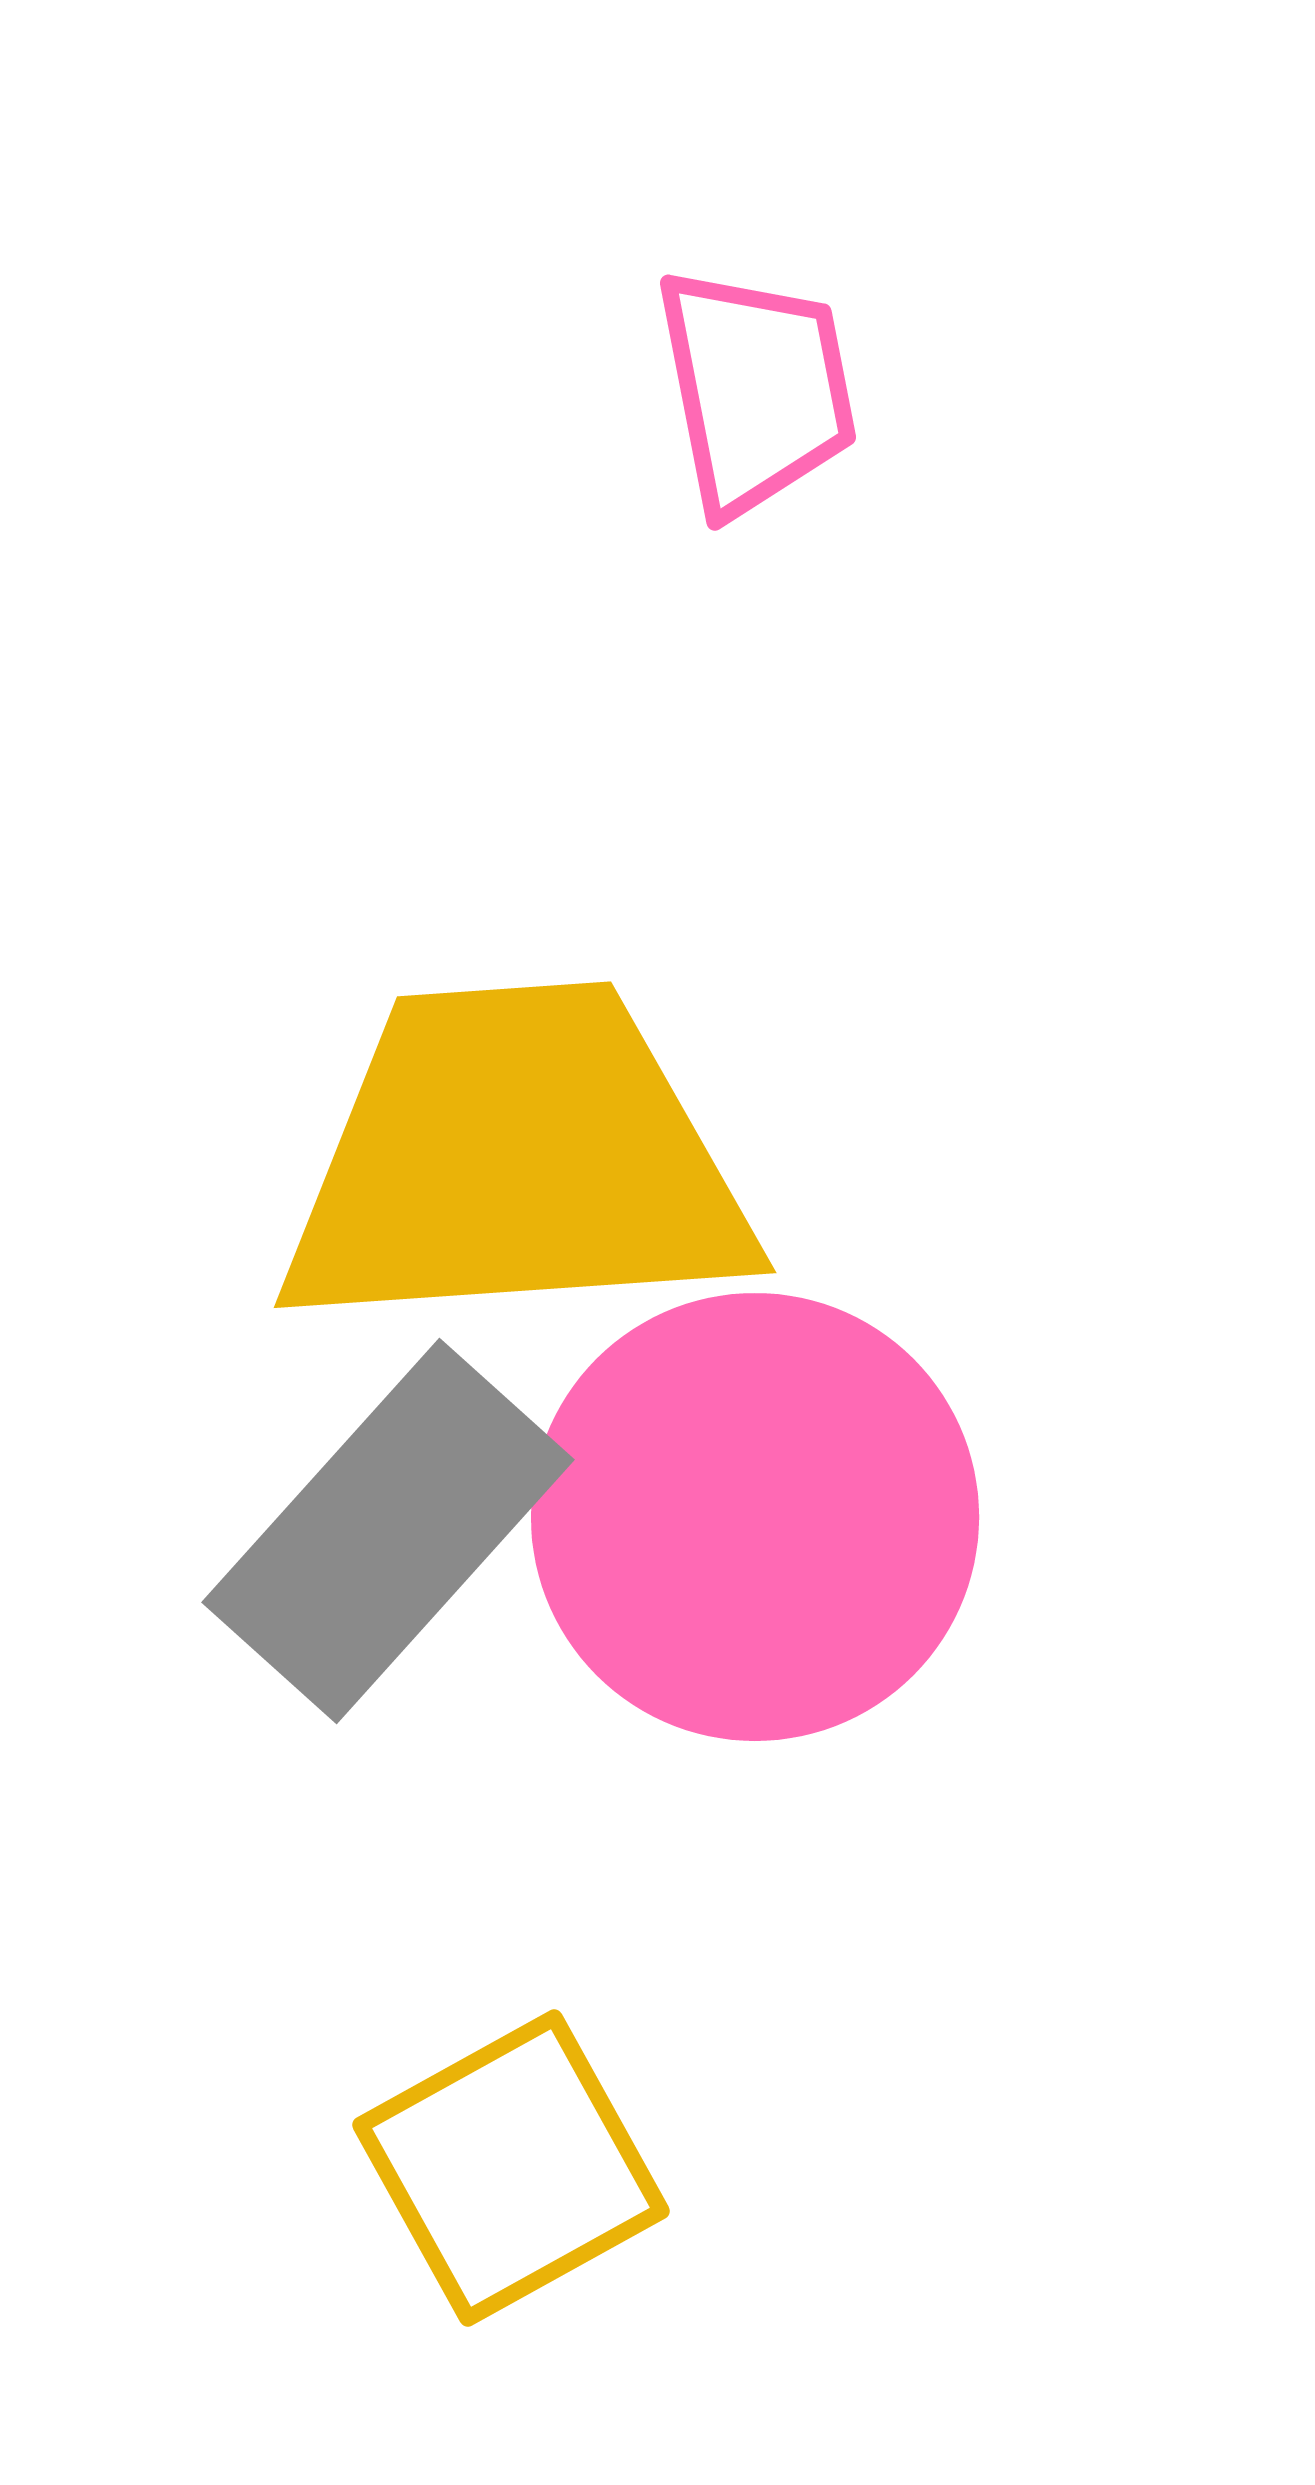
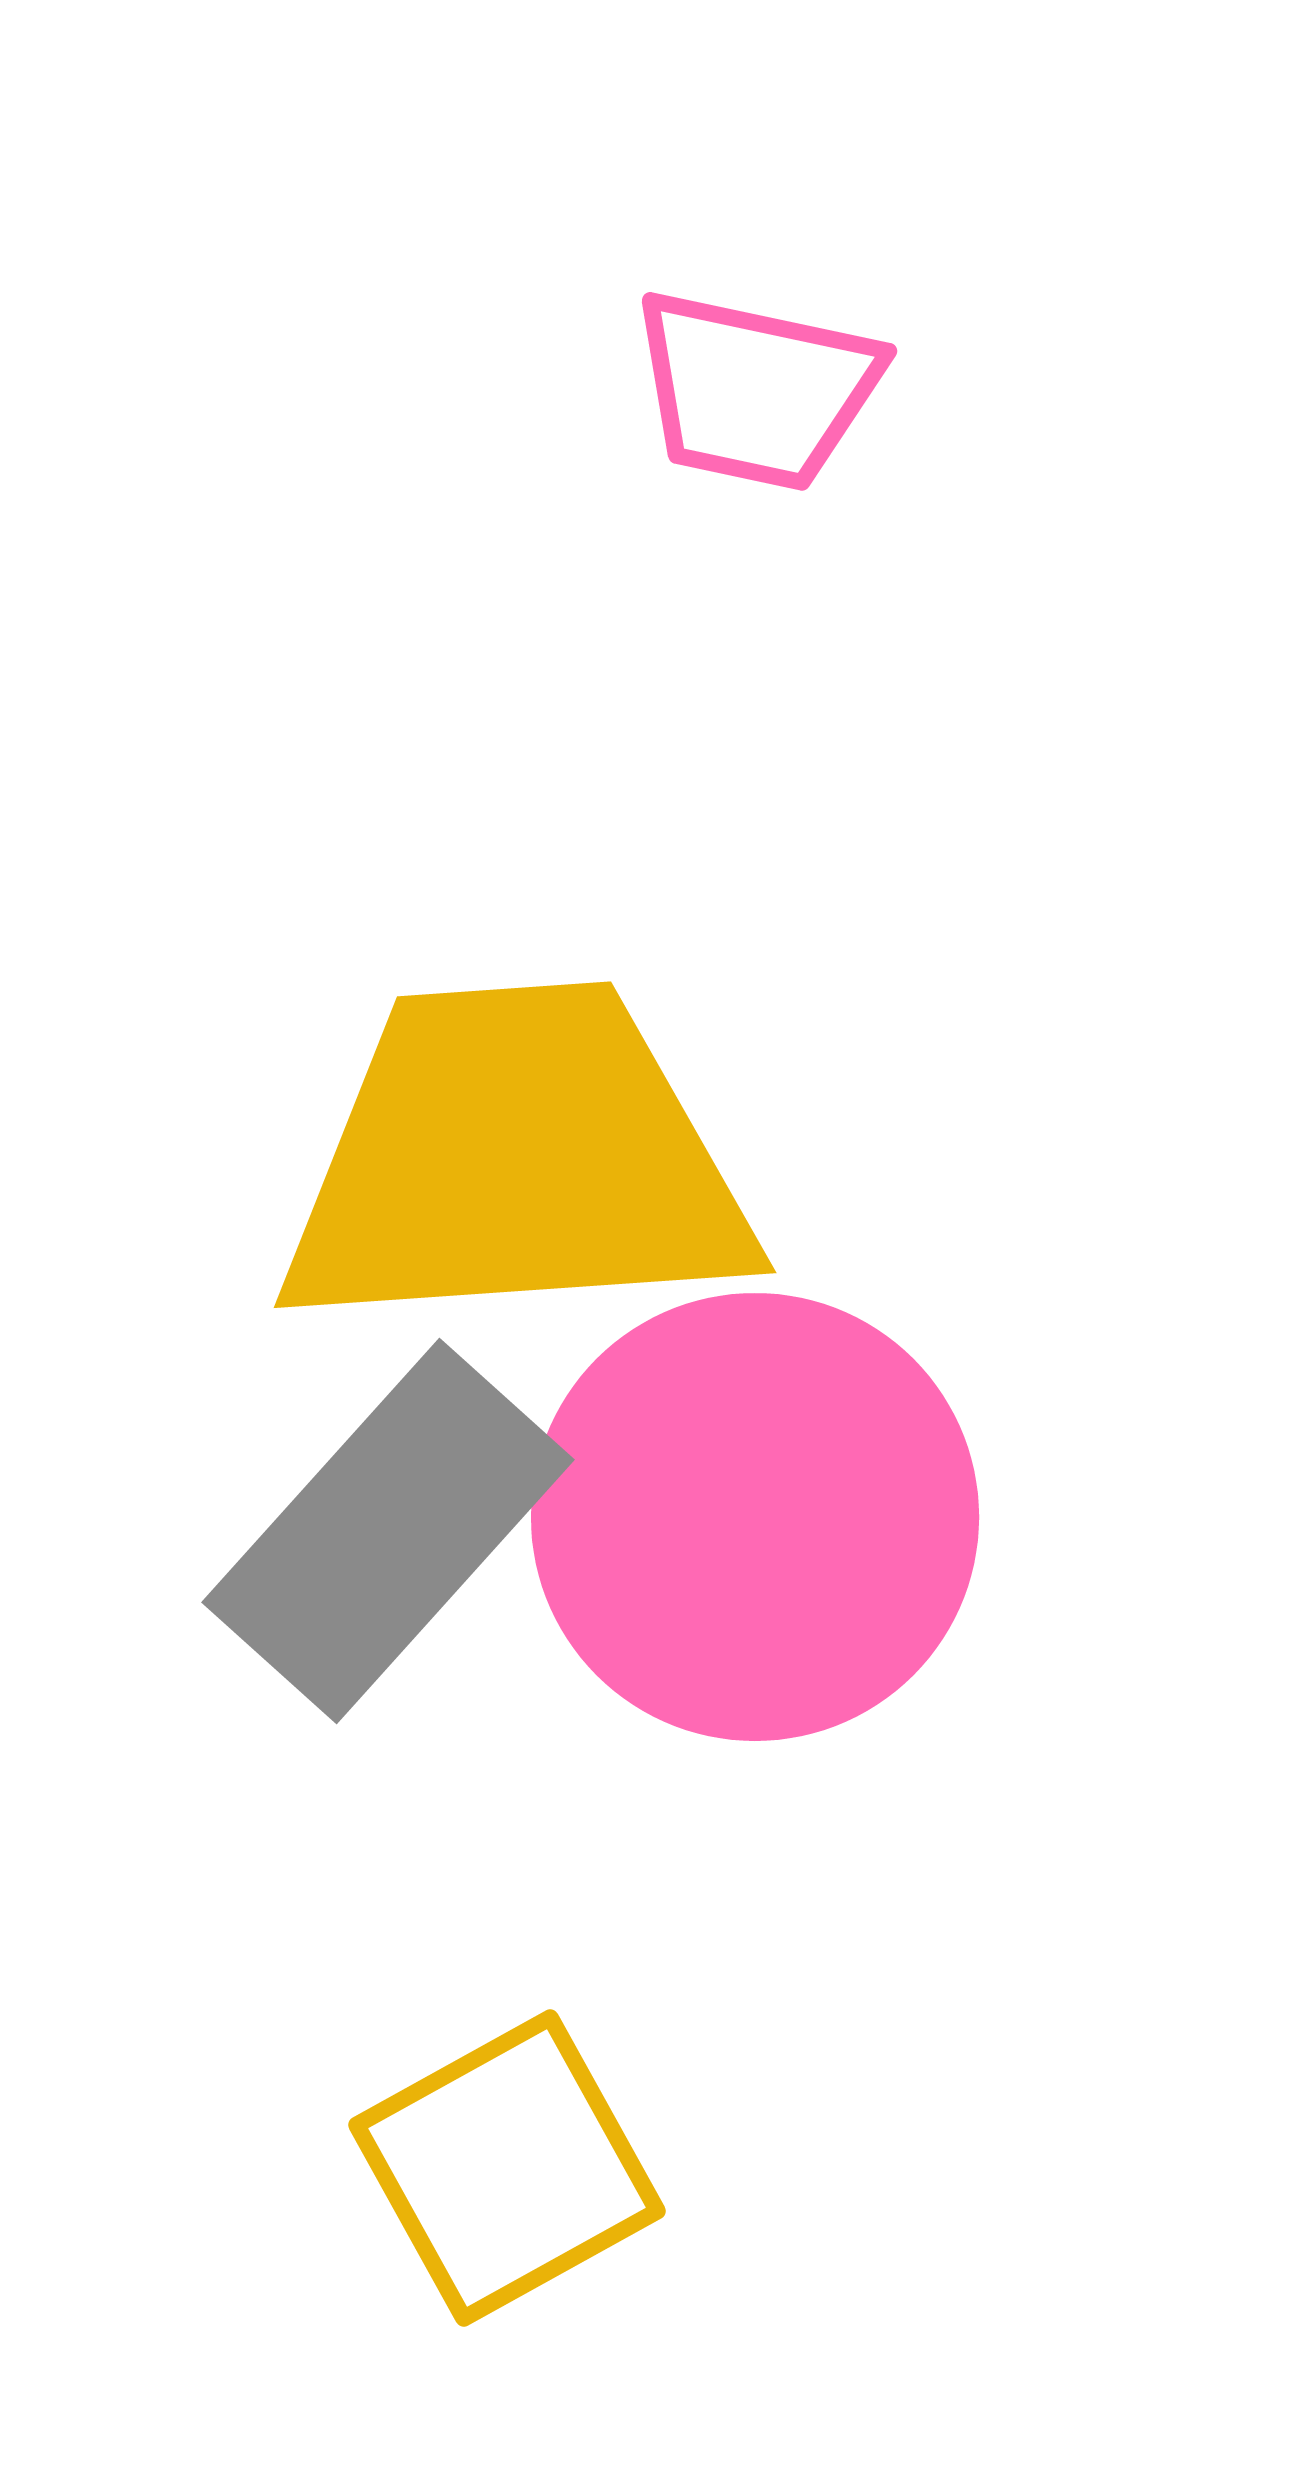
pink trapezoid: rotated 113 degrees clockwise
yellow square: moved 4 px left
